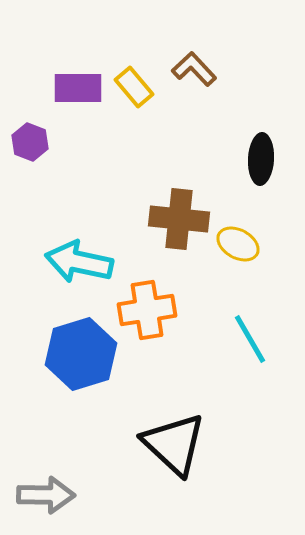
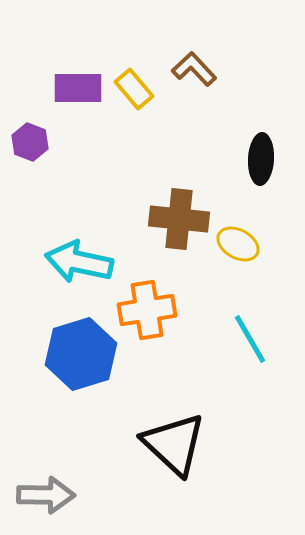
yellow rectangle: moved 2 px down
